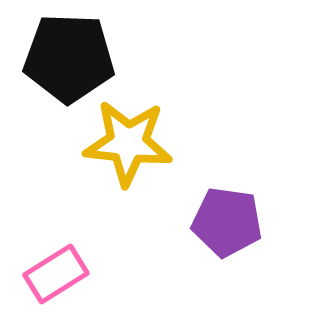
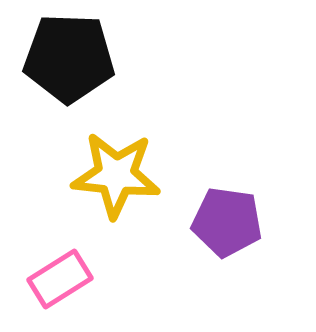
yellow star: moved 12 px left, 32 px down
pink rectangle: moved 4 px right, 5 px down
